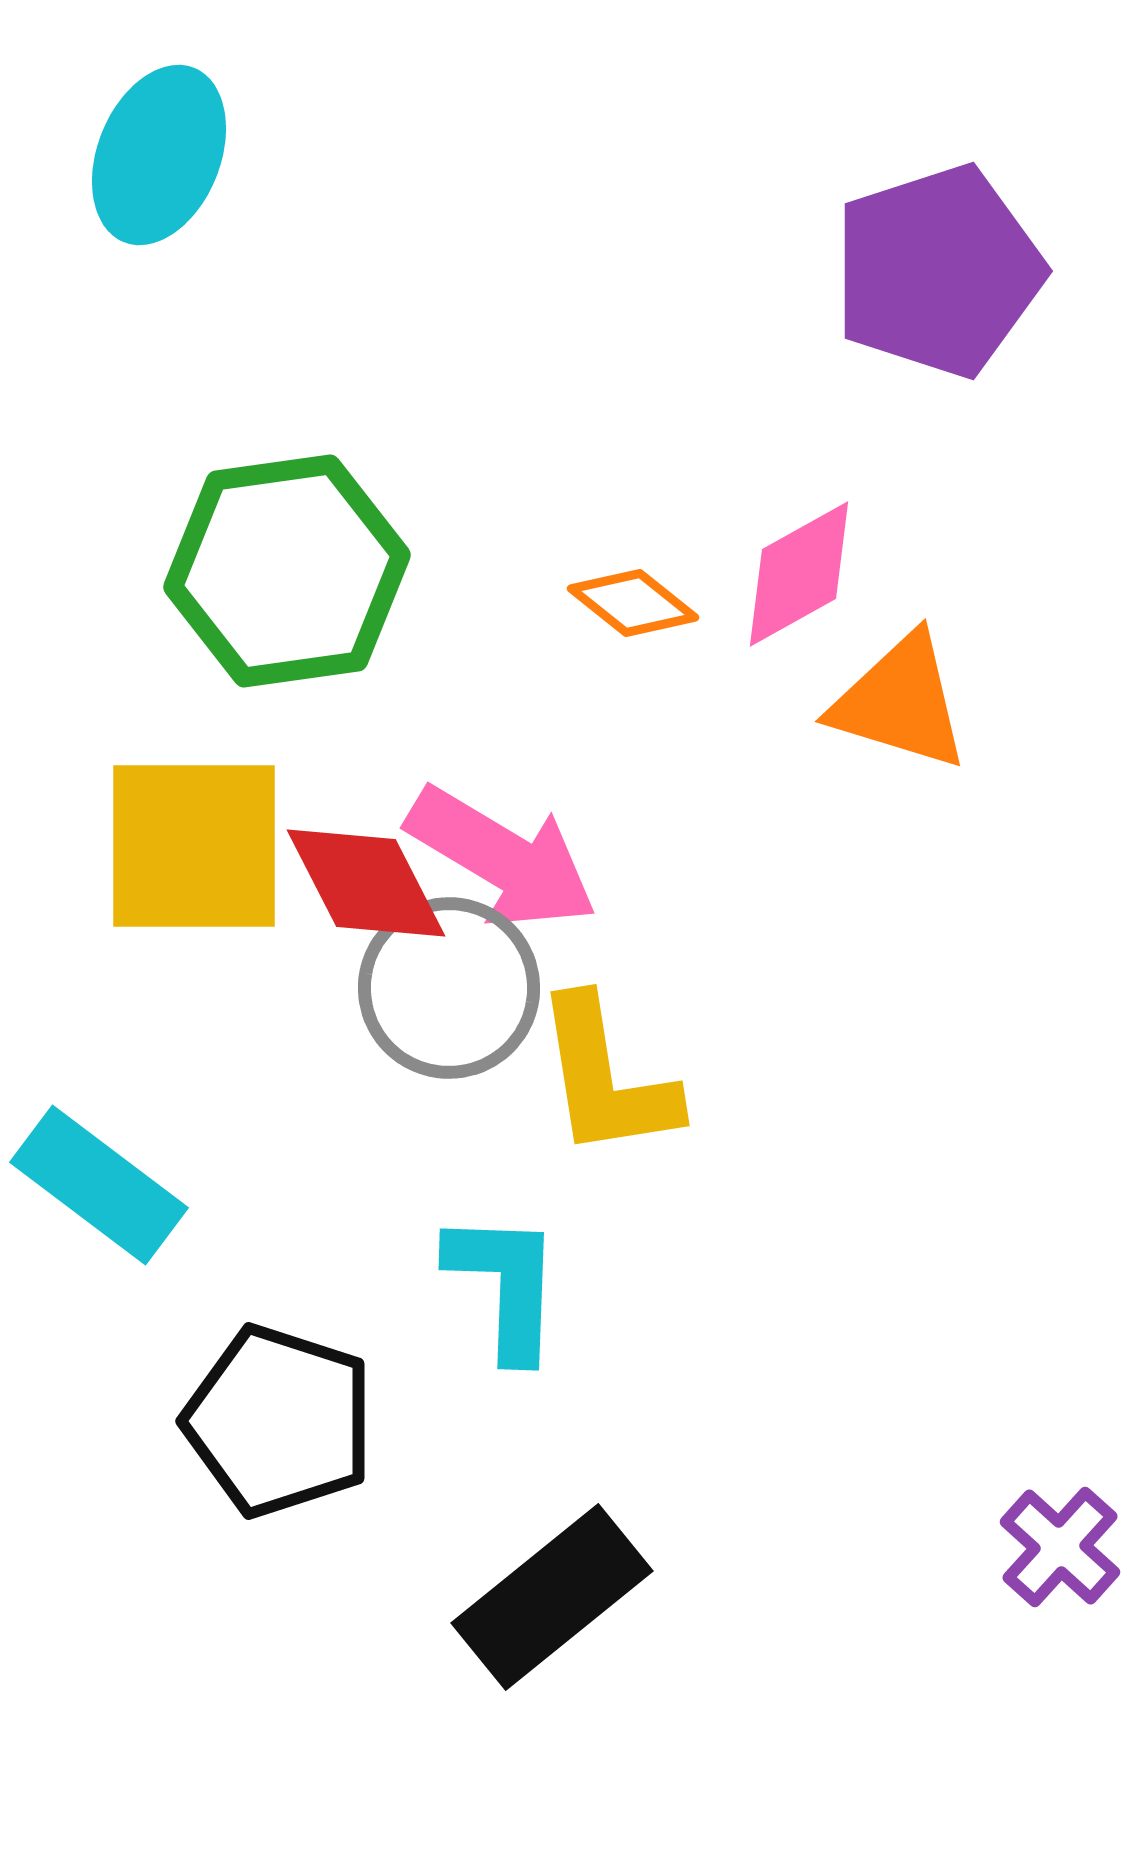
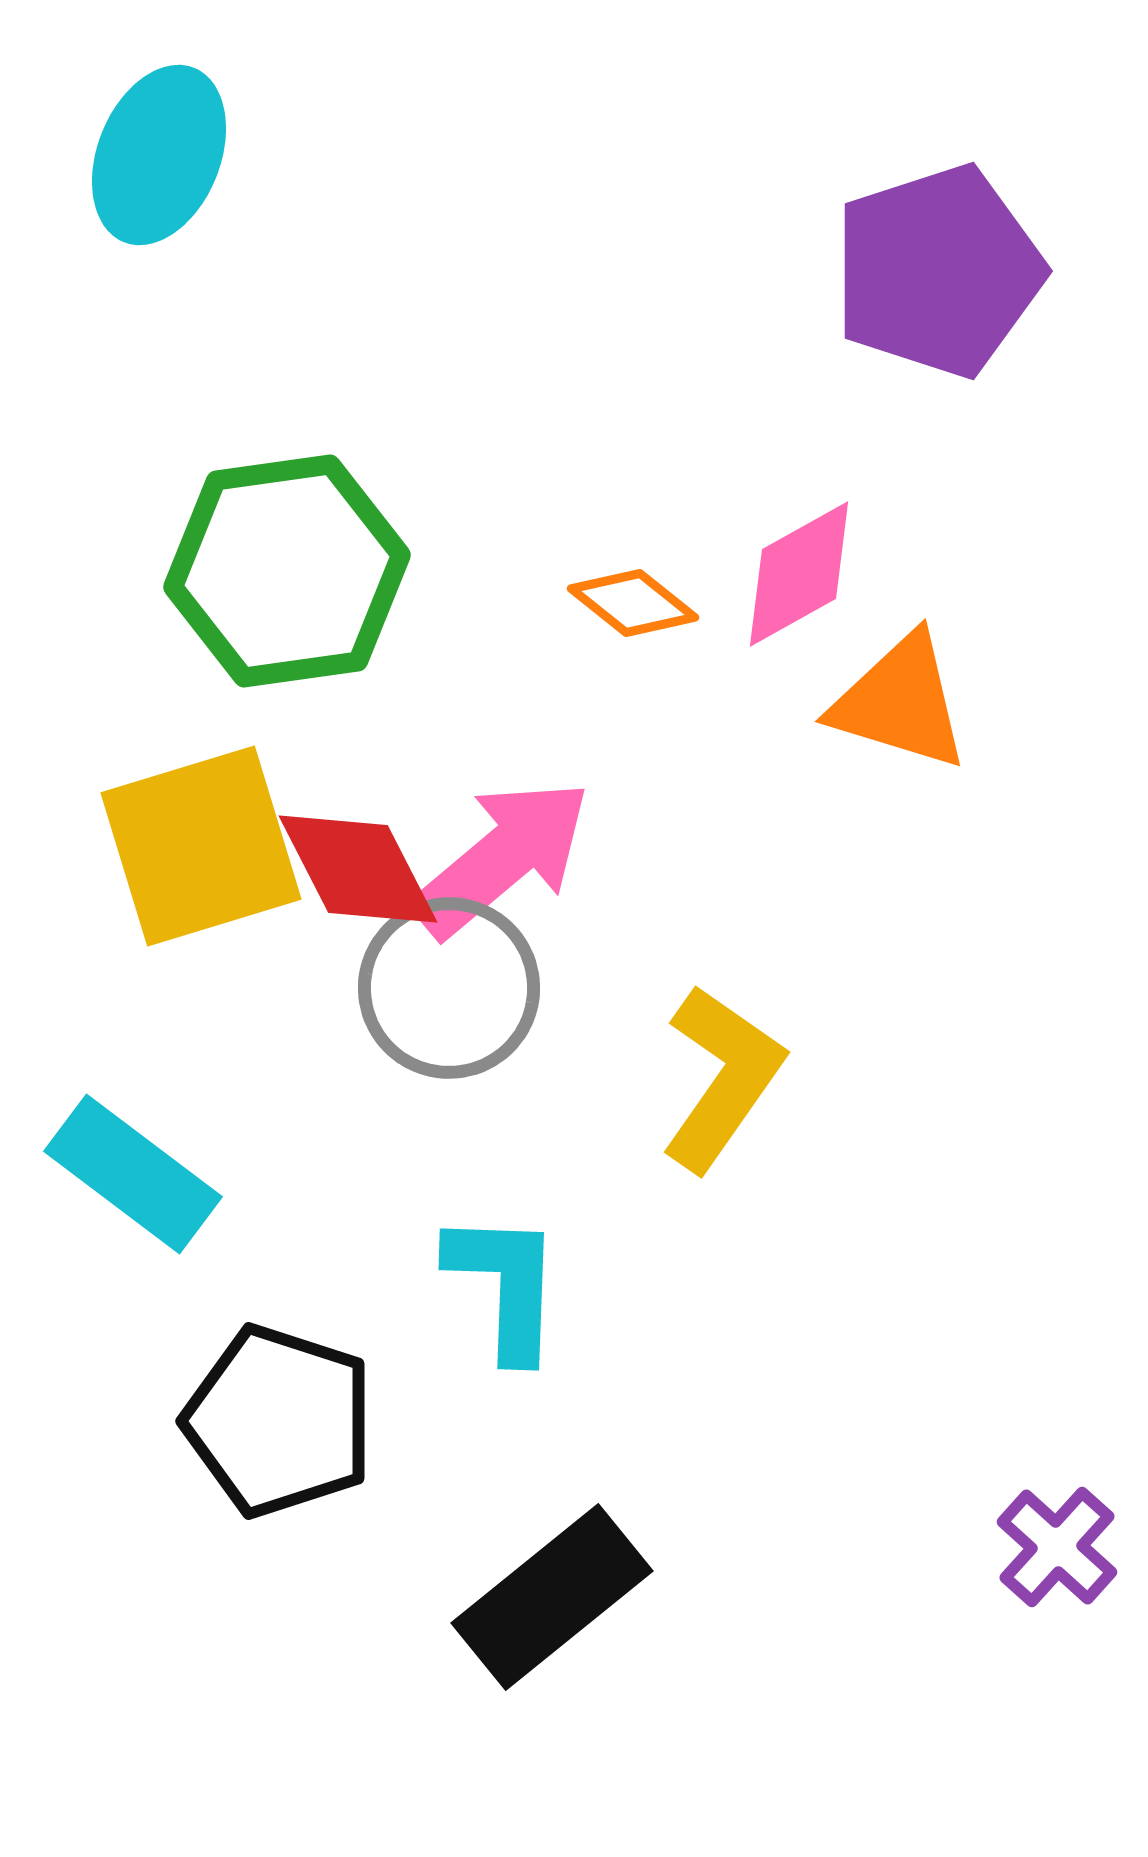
yellow square: moved 7 px right; rotated 17 degrees counterclockwise
pink arrow: rotated 71 degrees counterclockwise
red diamond: moved 8 px left, 14 px up
yellow L-shape: moved 116 px right; rotated 136 degrees counterclockwise
cyan rectangle: moved 34 px right, 11 px up
purple cross: moved 3 px left
